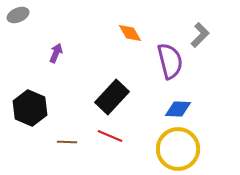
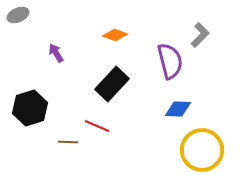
orange diamond: moved 15 px left, 2 px down; rotated 40 degrees counterclockwise
purple arrow: rotated 54 degrees counterclockwise
black rectangle: moved 13 px up
black hexagon: rotated 20 degrees clockwise
red line: moved 13 px left, 10 px up
brown line: moved 1 px right
yellow circle: moved 24 px right, 1 px down
